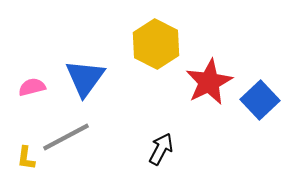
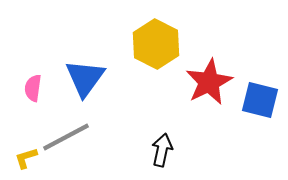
pink semicircle: moved 1 px right, 1 px down; rotated 68 degrees counterclockwise
blue square: rotated 33 degrees counterclockwise
black arrow: moved 1 px right, 1 px down; rotated 16 degrees counterclockwise
yellow L-shape: rotated 65 degrees clockwise
